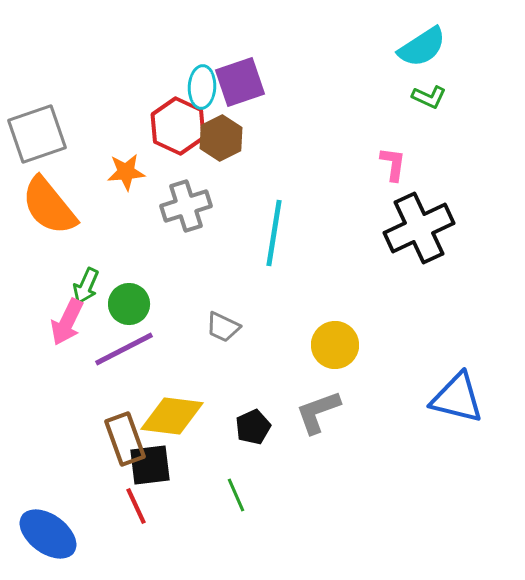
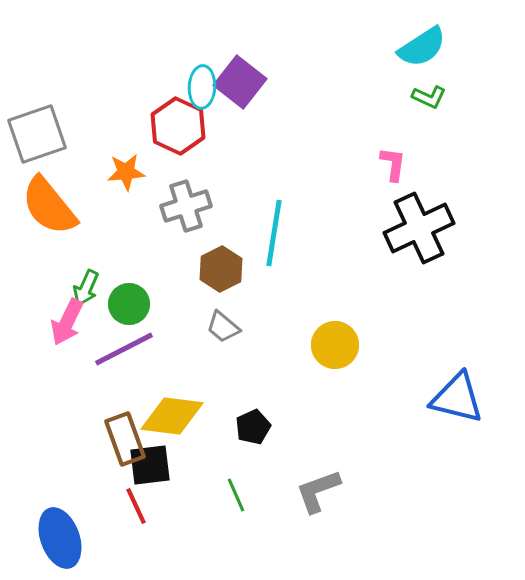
purple square: rotated 33 degrees counterclockwise
brown hexagon: moved 131 px down
green arrow: moved 2 px down
gray trapezoid: rotated 15 degrees clockwise
gray L-shape: moved 79 px down
blue ellipse: moved 12 px right, 4 px down; rotated 34 degrees clockwise
